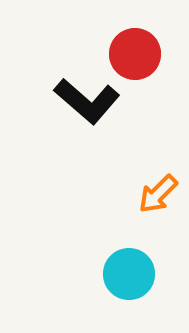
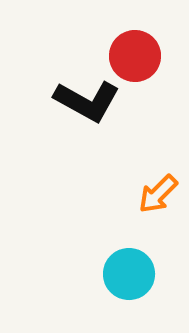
red circle: moved 2 px down
black L-shape: rotated 12 degrees counterclockwise
